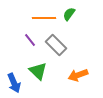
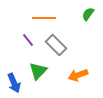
green semicircle: moved 19 px right
purple line: moved 2 px left
green triangle: rotated 30 degrees clockwise
